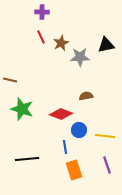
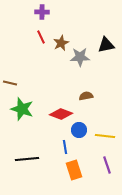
brown line: moved 3 px down
